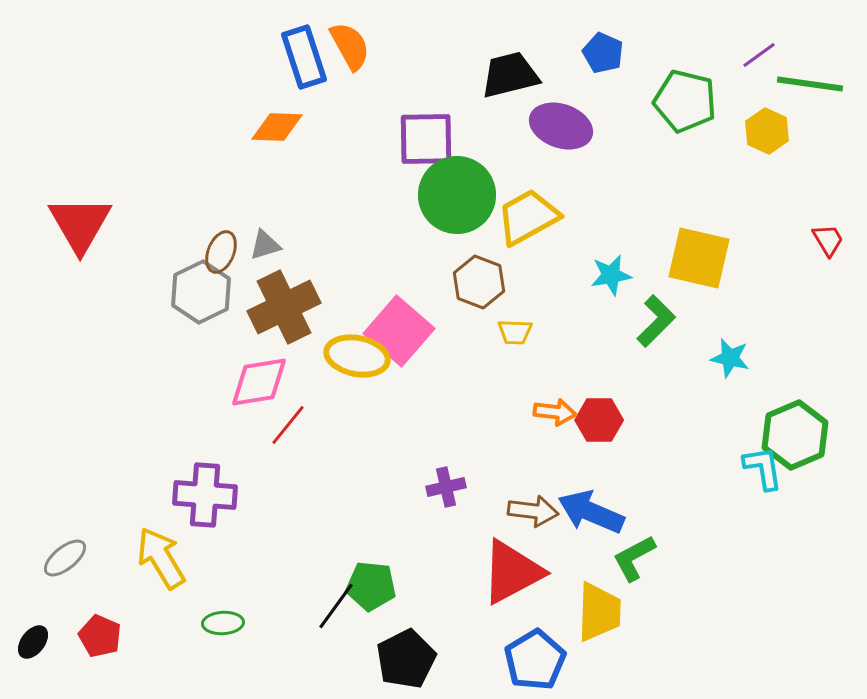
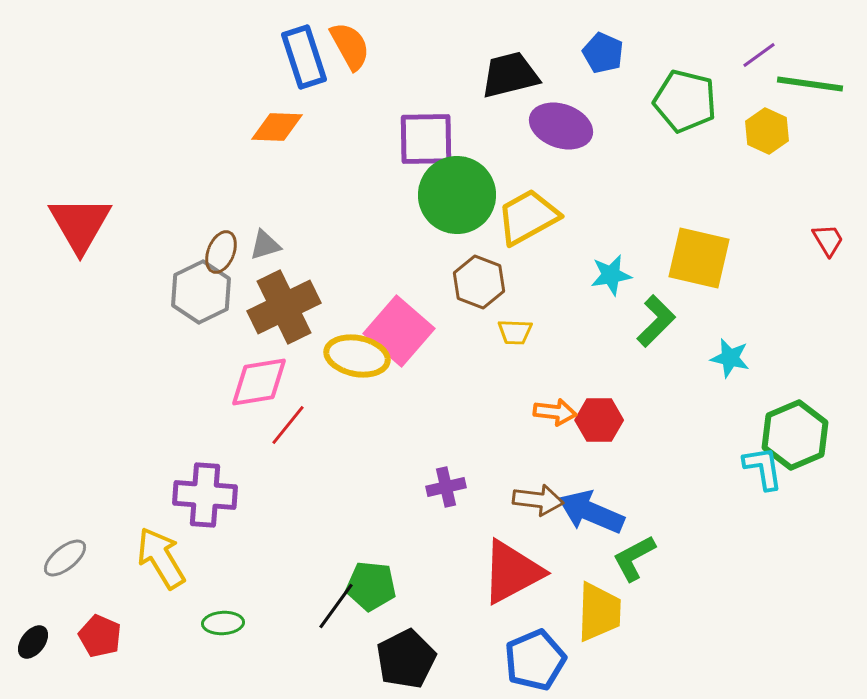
brown arrow at (533, 511): moved 5 px right, 11 px up
blue pentagon at (535, 660): rotated 8 degrees clockwise
